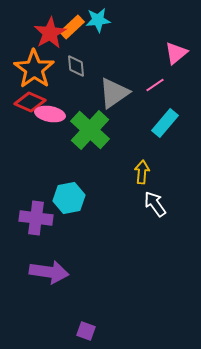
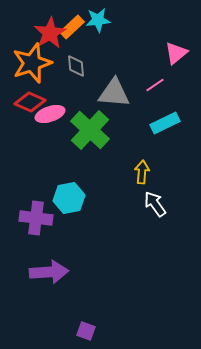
orange star: moved 2 px left, 6 px up; rotated 18 degrees clockwise
gray triangle: rotated 40 degrees clockwise
pink ellipse: rotated 28 degrees counterclockwise
cyan rectangle: rotated 24 degrees clockwise
purple arrow: rotated 12 degrees counterclockwise
